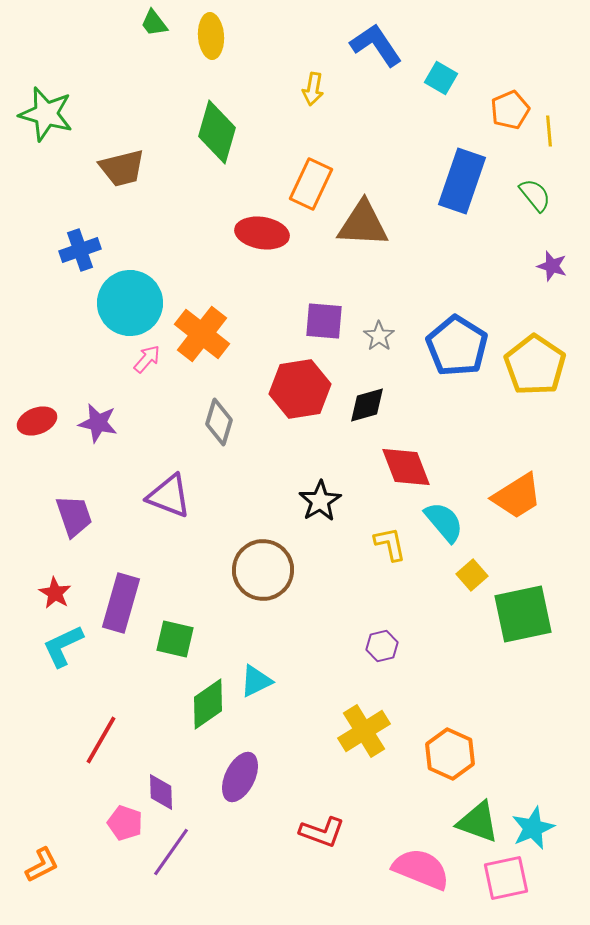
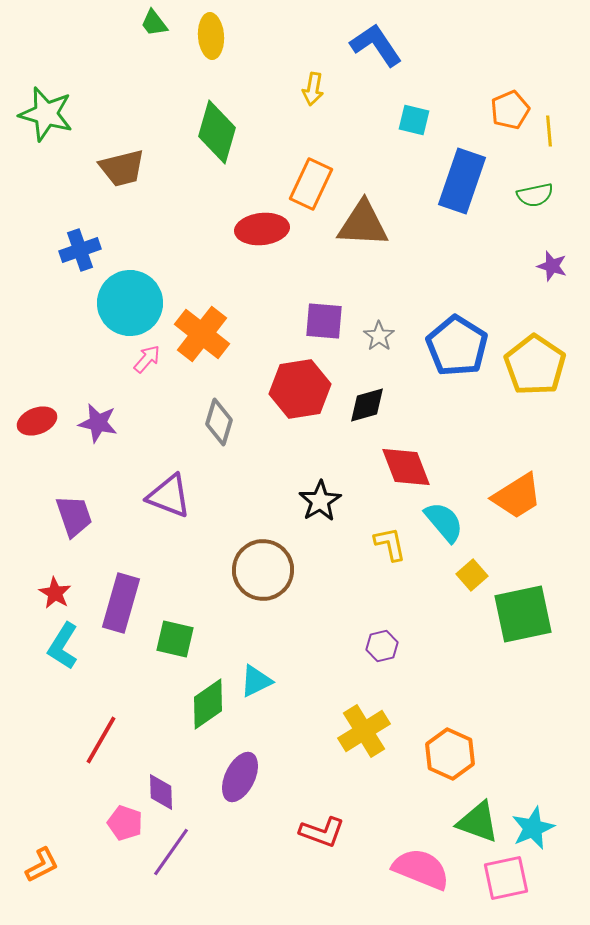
cyan square at (441, 78): moved 27 px left, 42 px down; rotated 16 degrees counterclockwise
green semicircle at (535, 195): rotated 117 degrees clockwise
red ellipse at (262, 233): moved 4 px up; rotated 15 degrees counterclockwise
cyan L-shape at (63, 646): rotated 33 degrees counterclockwise
